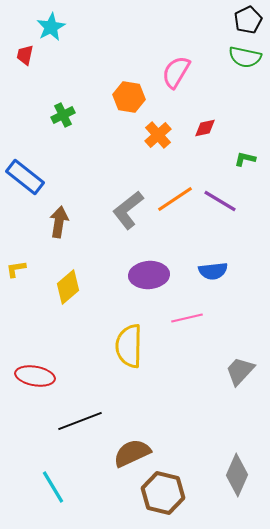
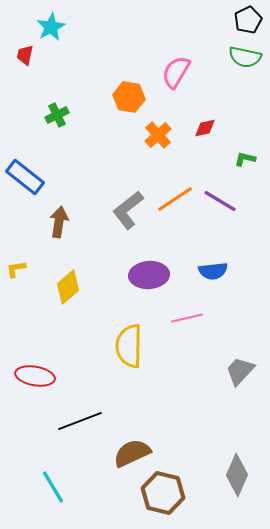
green cross: moved 6 px left
